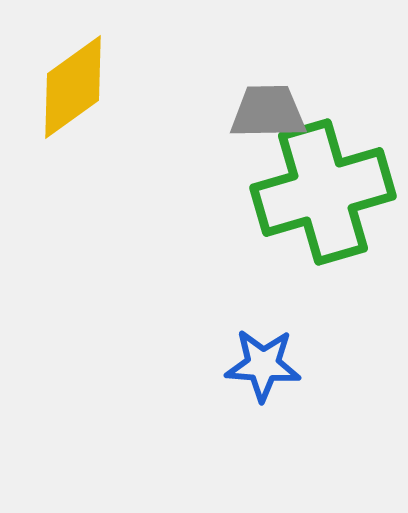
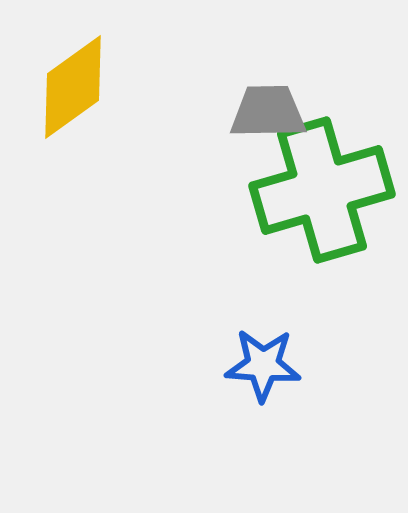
green cross: moved 1 px left, 2 px up
